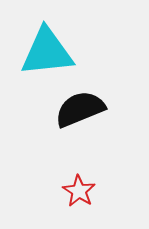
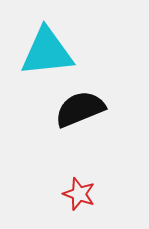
red star: moved 3 px down; rotated 12 degrees counterclockwise
